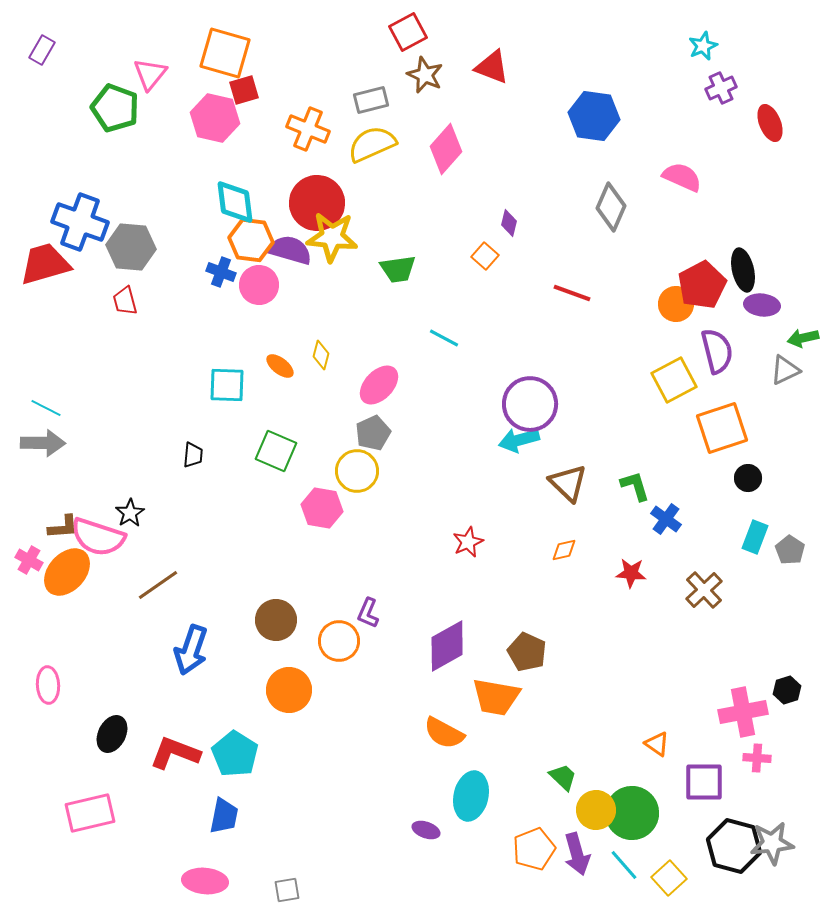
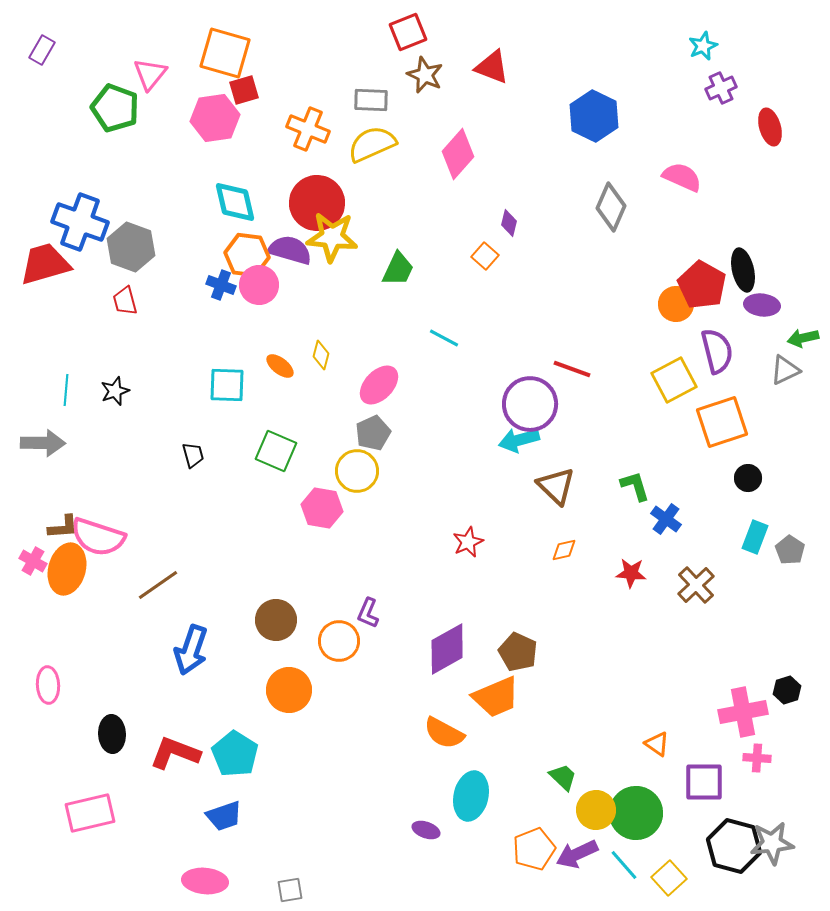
red square at (408, 32): rotated 6 degrees clockwise
gray rectangle at (371, 100): rotated 16 degrees clockwise
blue hexagon at (594, 116): rotated 18 degrees clockwise
pink hexagon at (215, 118): rotated 21 degrees counterclockwise
red ellipse at (770, 123): moved 4 px down; rotated 6 degrees clockwise
pink diamond at (446, 149): moved 12 px right, 5 px down
cyan diamond at (235, 202): rotated 6 degrees counterclockwise
orange hexagon at (251, 240): moved 4 px left, 15 px down
gray hexagon at (131, 247): rotated 15 degrees clockwise
green trapezoid at (398, 269): rotated 57 degrees counterclockwise
blue cross at (221, 272): moved 13 px down
red pentagon at (702, 285): rotated 15 degrees counterclockwise
red line at (572, 293): moved 76 px down
cyan line at (46, 408): moved 20 px right, 18 px up; rotated 68 degrees clockwise
orange square at (722, 428): moved 6 px up
black trapezoid at (193, 455): rotated 20 degrees counterclockwise
brown triangle at (568, 483): moved 12 px left, 3 px down
black star at (130, 513): moved 15 px left, 122 px up; rotated 12 degrees clockwise
pink cross at (29, 560): moved 4 px right, 1 px down
orange ellipse at (67, 572): moved 3 px up; rotated 27 degrees counterclockwise
brown cross at (704, 590): moved 8 px left, 5 px up
purple diamond at (447, 646): moved 3 px down
brown pentagon at (527, 652): moved 9 px left
orange trapezoid at (496, 697): rotated 33 degrees counterclockwise
black ellipse at (112, 734): rotated 30 degrees counterclockwise
green circle at (632, 813): moved 4 px right
blue trapezoid at (224, 816): rotated 60 degrees clockwise
purple arrow at (577, 854): rotated 81 degrees clockwise
gray square at (287, 890): moved 3 px right
